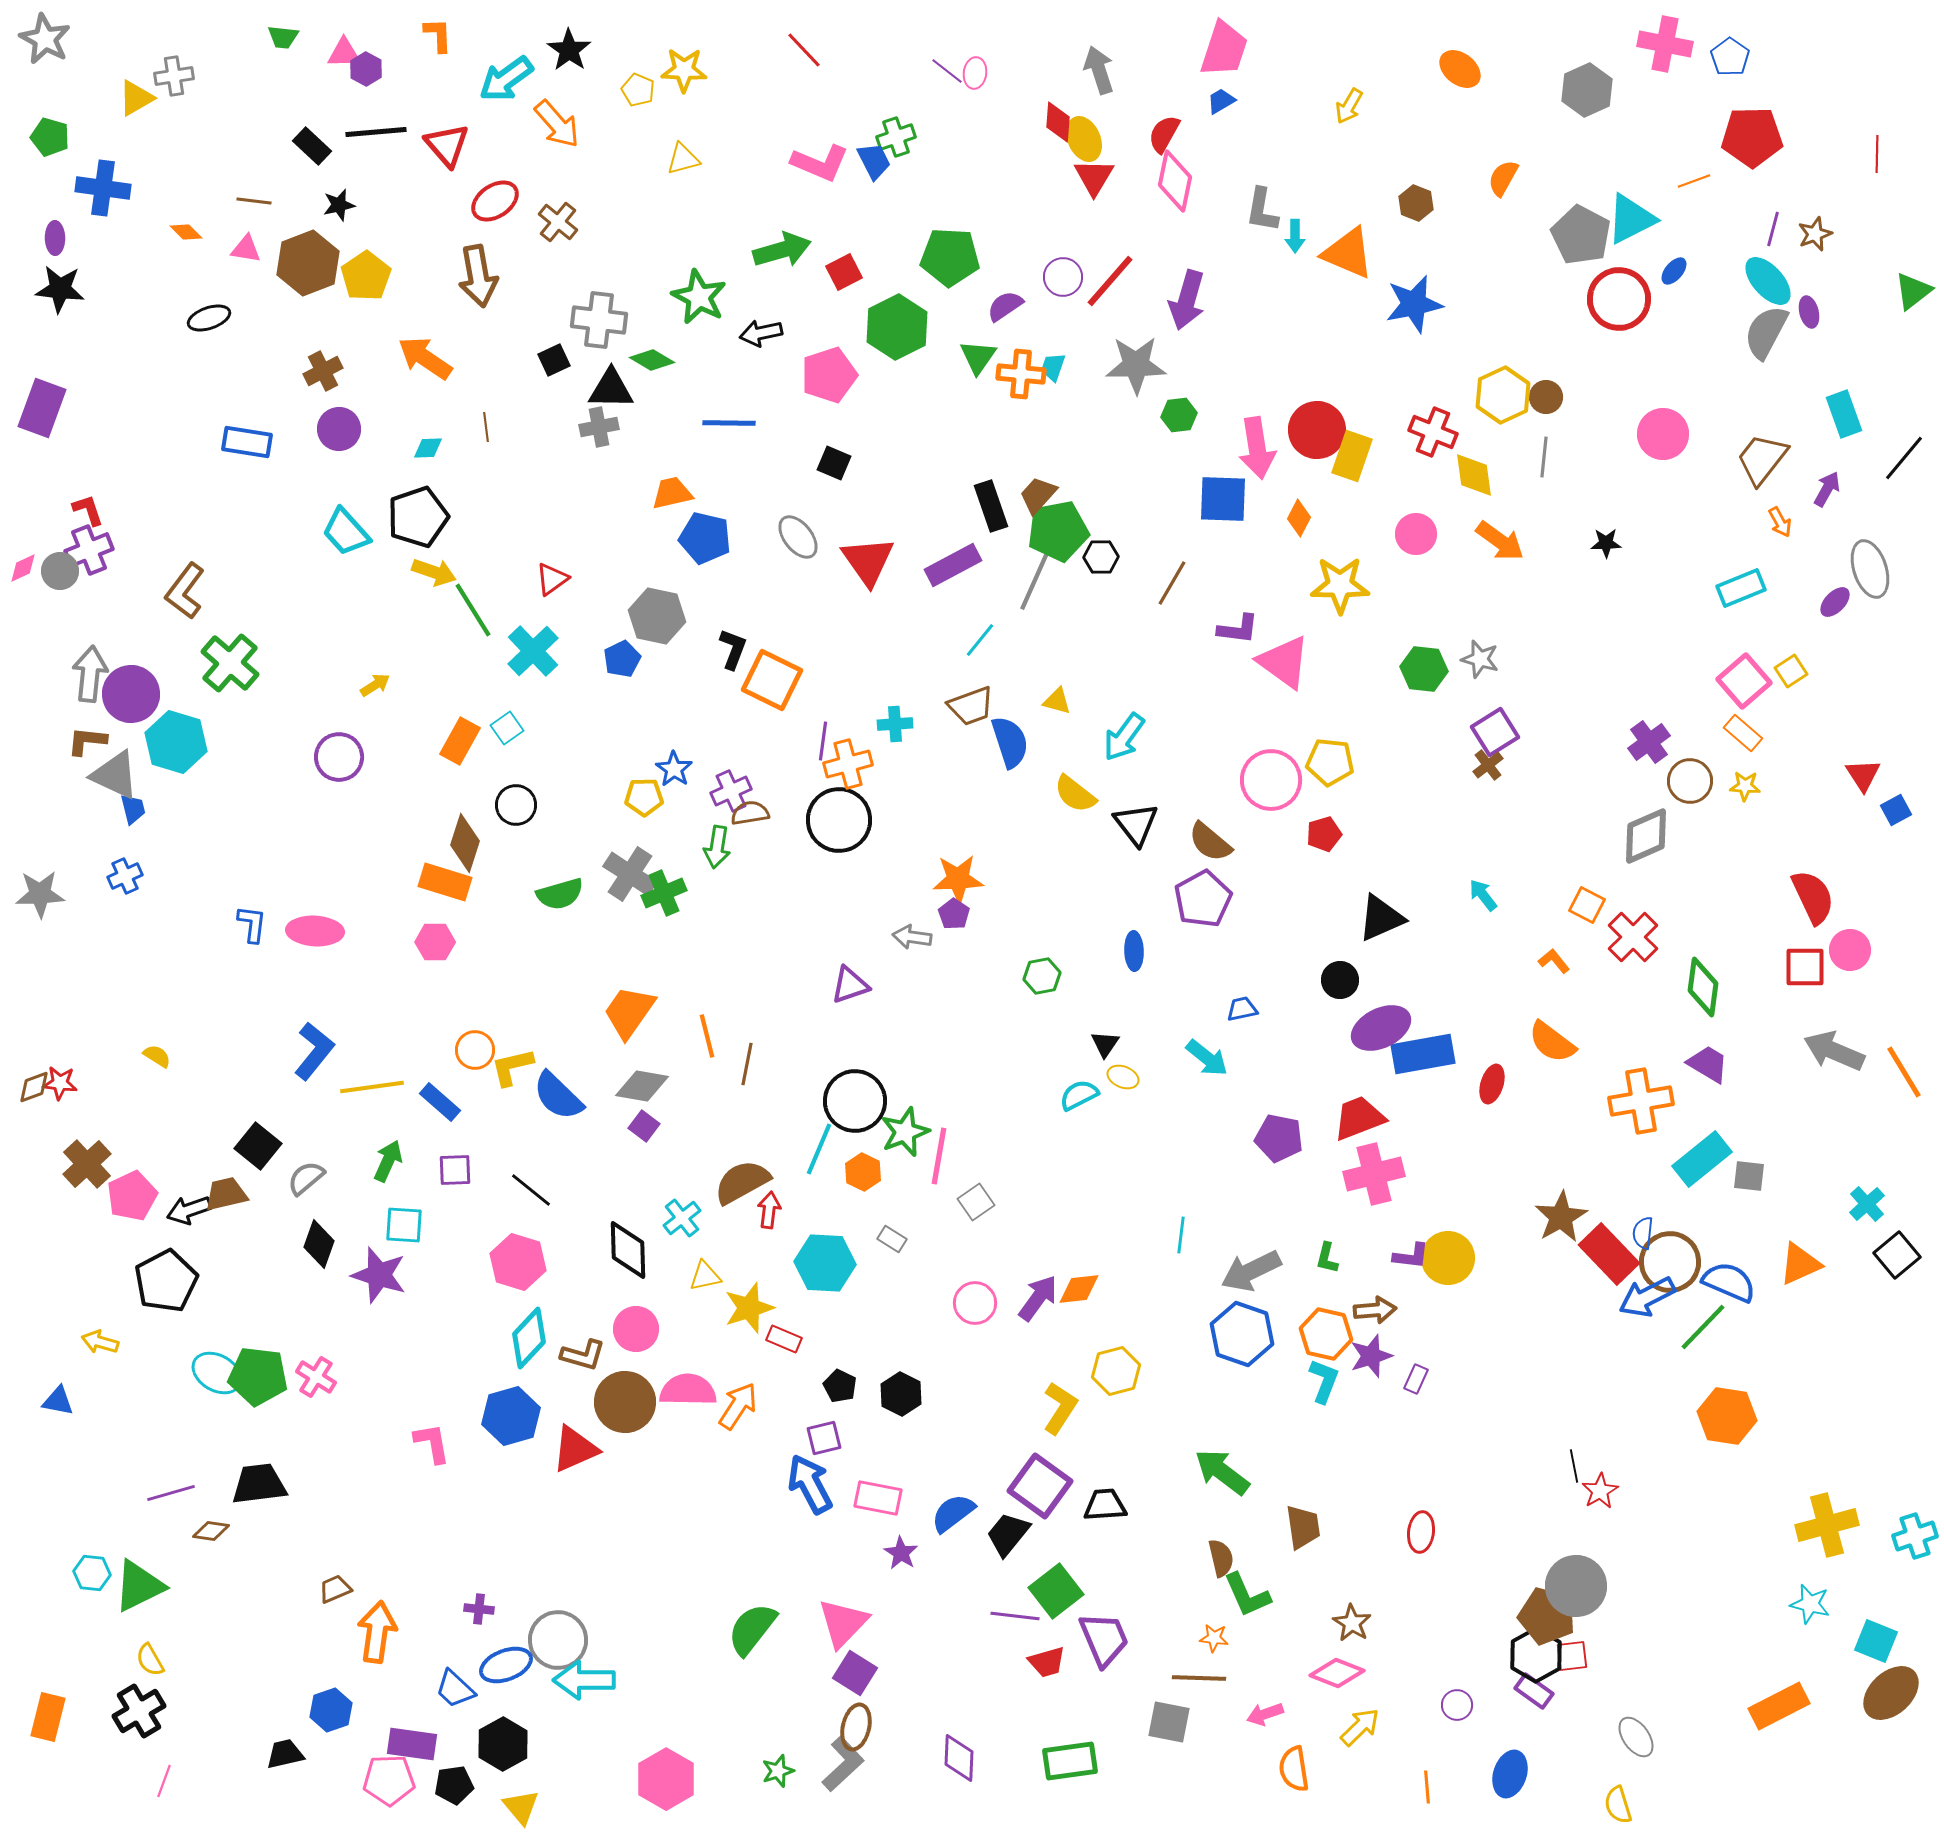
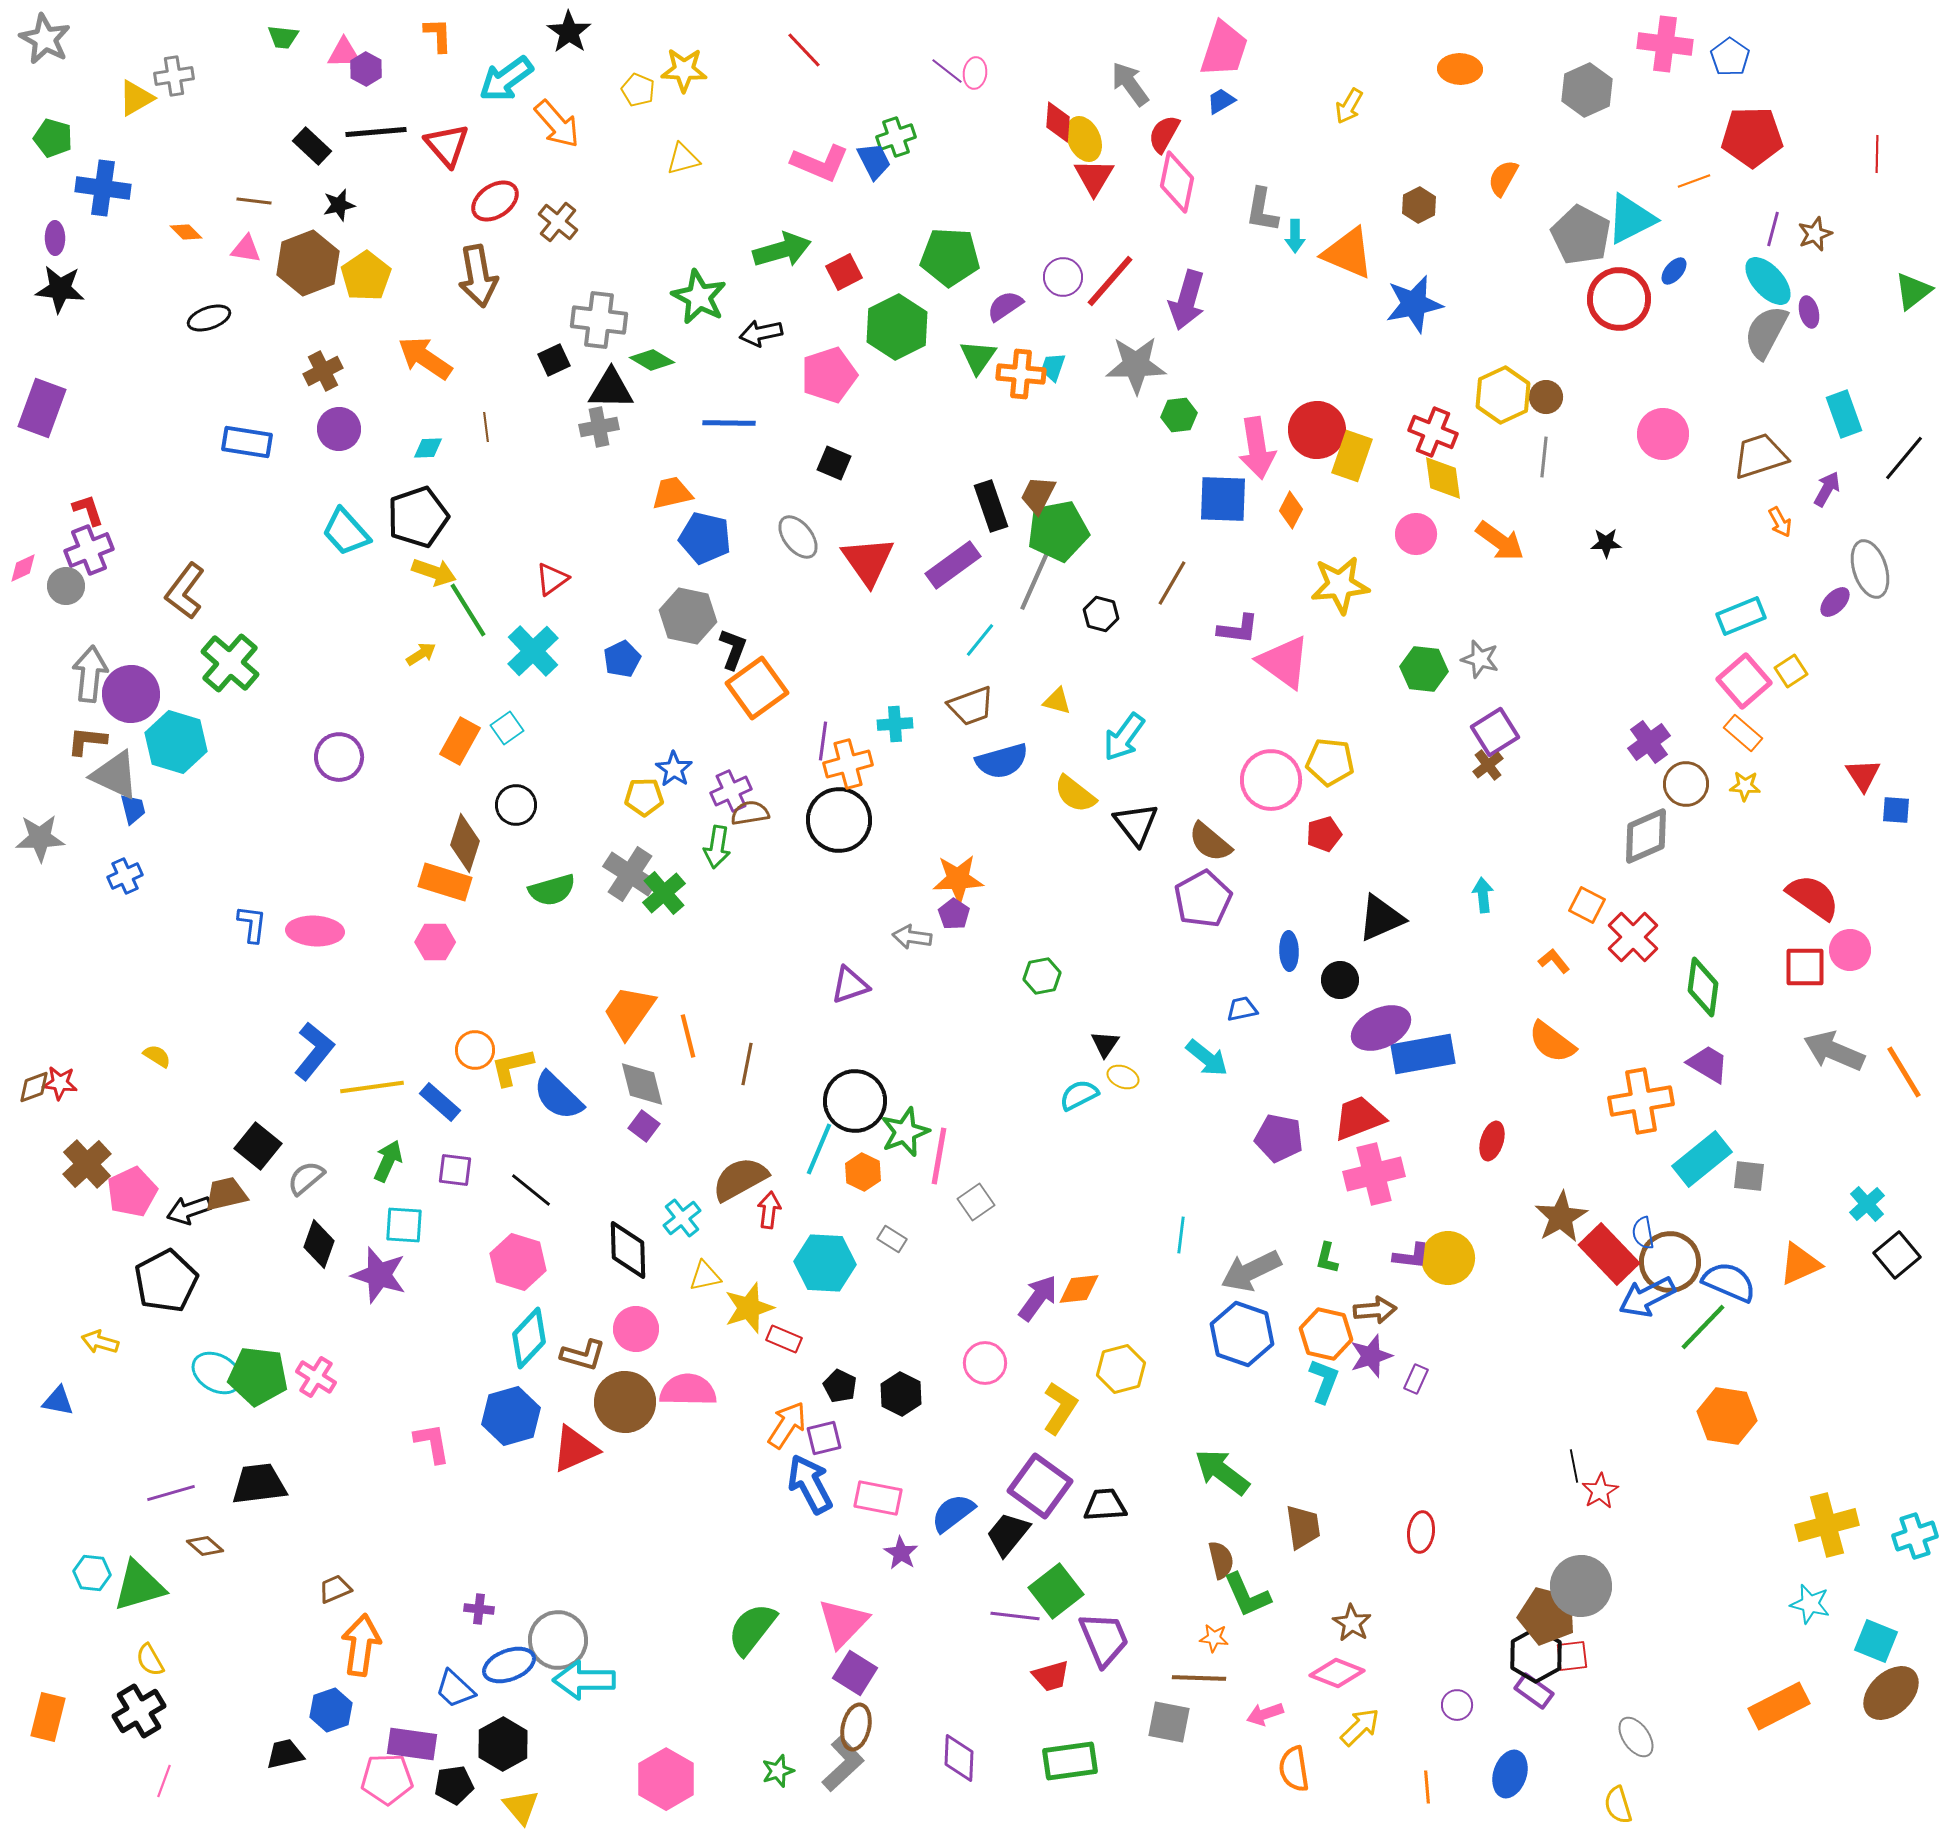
pink cross at (1665, 44): rotated 4 degrees counterclockwise
black star at (569, 50): moved 18 px up
orange ellipse at (1460, 69): rotated 36 degrees counterclockwise
gray arrow at (1099, 70): moved 31 px right, 14 px down; rotated 18 degrees counterclockwise
green pentagon at (50, 137): moved 3 px right, 1 px down
pink diamond at (1175, 181): moved 2 px right, 1 px down
brown hexagon at (1416, 203): moved 3 px right, 2 px down; rotated 12 degrees clockwise
brown trapezoid at (1762, 459): moved 2 px left, 3 px up; rotated 34 degrees clockwise
yellow diamond at (1474, 475): moved 31 px left, 3 px down
brown trapezoid at (1038, 495): rotated 15 degrees counterclockwise
orange diamond at (1299, 518): moved 8 px left, 8 px up
black hexagon at (1101, 557): moved 57 px down; rotated 16 degrees clockwise
purple rectangle at (953, 565): rotated 8 degrees counterclockwise
gray circle at (60, 571): moved 6 px right, 15 px down
yellow star at (1340, 585): rotated 6 degrees counterclockwise
cyan rectangle at (1741, 588): moved 28 px down
green line at (473, 610): moved 5 px left
gray hexagon at (657, 616): moved 31 px right
orange square at (772, 680): moved 15 px left, 8 px down; rotated 28 degrees clockwise
yellow arrow at (375, 685): moved 46 px right, 31 px up
blue semicircle at (1010, 742): moved 8 px left, 19 px down; rotated 92 degrees clockwise
brown circle at (1690, 781): moved 4 px left, 3 px down
blue square at (1896, 810): rotated 32 degrees clockwise
green cross at (664, 893): rotated 18 degrees counterclockwise
gray star at (40, 894): moved 56 px up
green semicircle at (560, 894): moved 8 px left, 4 px up
cyan arrow at (1483, 895): rotated 32 degrees clockwise
red semicircle at (1813, 897): rotated 30 degrees counterclockwise
blue ellipse at (1134, 951): moved 155 px right
orange line at (707, 1036): moved 19 px left
red ellipse at (1492, 1084): moved 57 px down
gray diamond at (642, 1086): moved 2 px up; rotated 66 degrees clockwise
purple square at (455, 1170): rotated 9 degrees clockwise
brown semicircle at (742, 1182): moved 2 px left, 3 px up
pink pentagon at (132, 1196): moved 4 px up
blue semicircle at (1643, 1233): rotated 16 degrees counterclockwise
pink circle at (975, 1303): moved 10 px right, 60 px down
yellow hexagon at (1116, 1371): moved 5 px right, 2 px up
orange arrow at (738, 1406): moved 49 px right, 19 px down
brown diamond at (211, 1531): moved 6 px left, 15 px down; rotated 33 degrees clockwise
brown semicircle at (1221, 1558): moved 2 px down
green triangle at (139, 1586): rotated 10 degrees clockwise
gray circle at (1576, 1586): moved 5 px right
orange arrow at (377, 1632): moved 16 px left, 13 px down
red trapezoid at (1047, 1662): moved 4 px right, 14 px down
blue ellipse at (506, 1665): moved 3 px right
pink pentagon at (389, 1780): moved 2 px left, 1 px up
